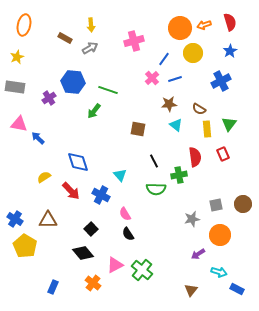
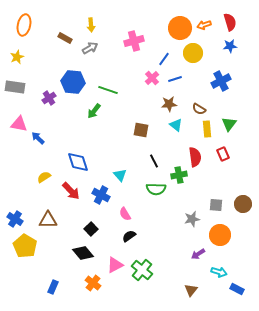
blue star at (230, 51): moved 5 px up; rotated 24 degrees clockwise
brown square at (138, 129): moved 3 px right, 1 px down
gray square at (216, 205): rotated 16 degrees clockwise
black semicircle at (128, 234): moved 1 px right, 2 px down; rotated 88 degrees clockwise
